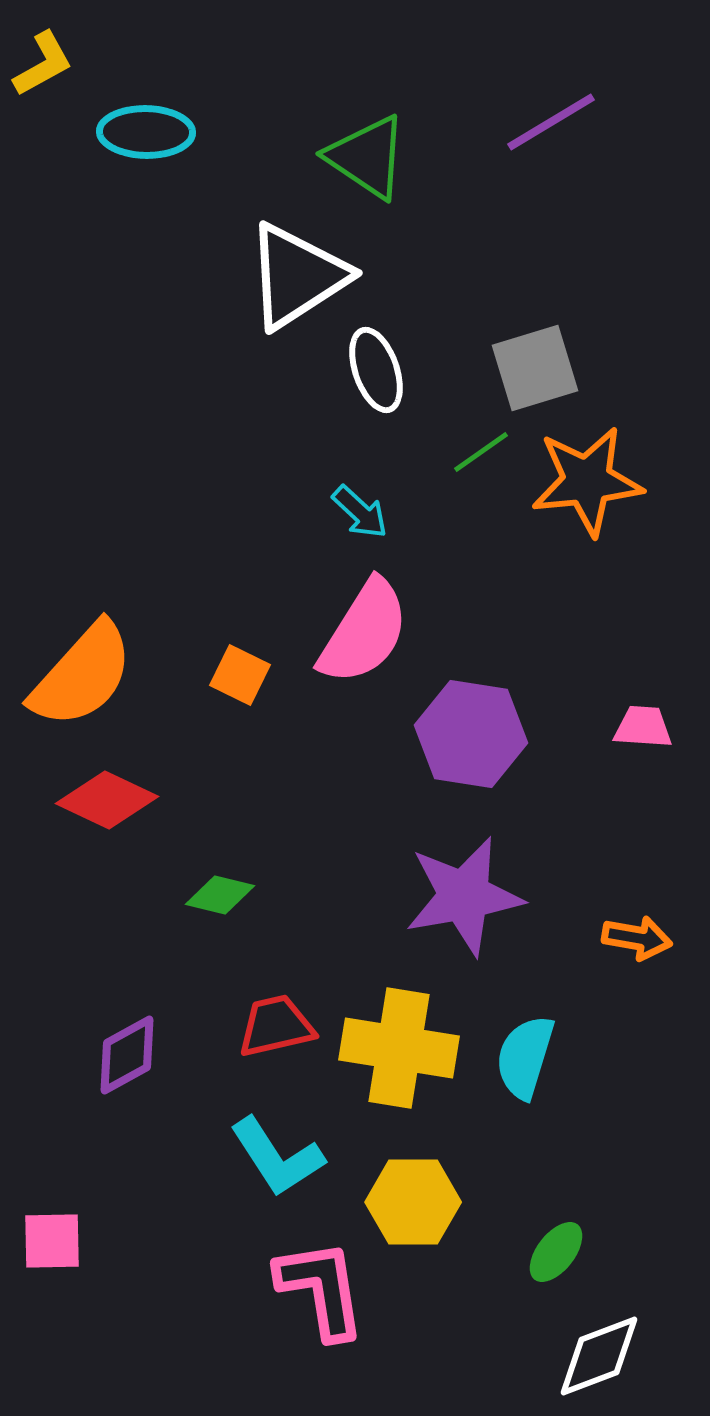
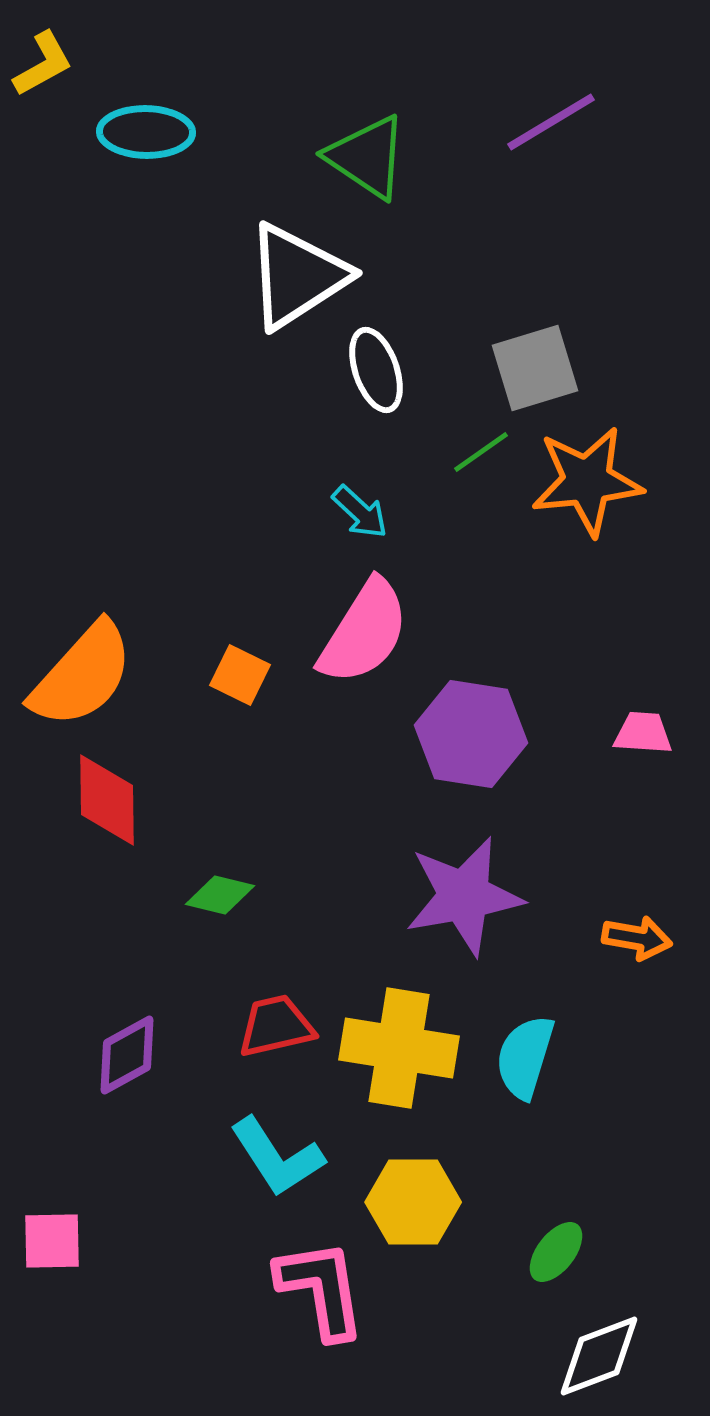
pink trapezoid: moved 6 px down
red diamond: rotated 64 degrees clockwise
